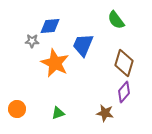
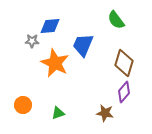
orange circle: moved 6 px right, 4 px up
